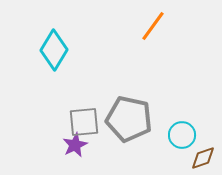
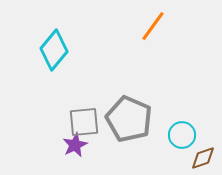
cyan diamond: rotated 9 degrees clockwise
gray pentagon: rotated 12 degrees clockwise
